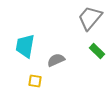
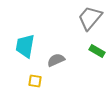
green rectangle: rotated 14 degrees counterclockwise
